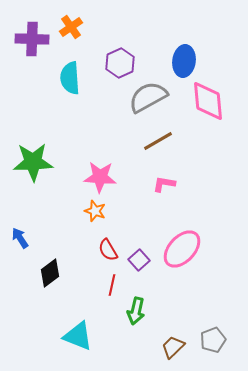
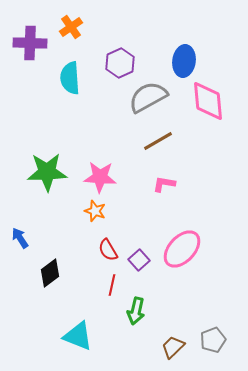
purple cross: moved 2 px left, 4 px down
green star: moved 14 px right, 10 px down
